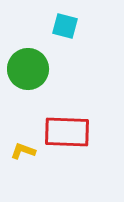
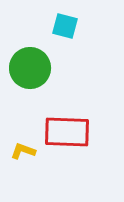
green circle: moved 2 px right, 1 px up
